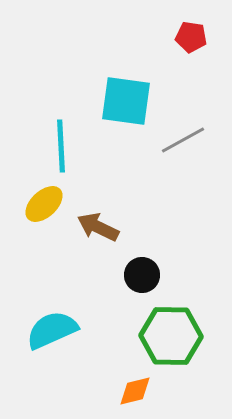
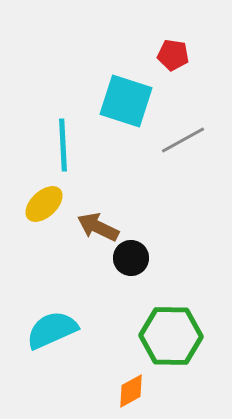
red pentagon: moved 18 px left, 18 px down
cyan square: rotated 10 degrees clockwise
cyan line: moved 2 px right, 1 px up
black circle: moved 11 px left, 17 px up
orange diamond: moved 4 px left; rotated 15 degrees counterclockwise
